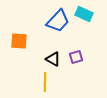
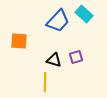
cyan rectangle: rotated 18 degrees clockwise
black triangle: moved 1 px right, 1 px down; rotated 14 degrees counterclockwise
